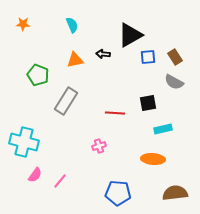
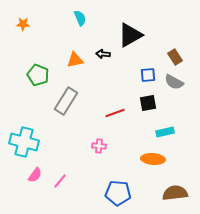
cyan semicircle: moved 8 px right, 7 px up
blue square: moved 18 px down
red line: rotated 24 degrees counterclockwise
cyan rectangle: moved 2 px right, 3 px down
pink cross: rotated 24 degrees clockwise
